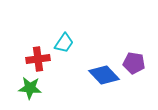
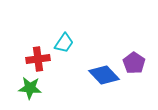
purple pentagon: rotated 25 degrees clockwise
